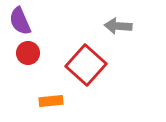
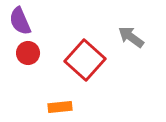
gray arrow: moved 13 px right, 11 px down; rotated 32 degrees clockwise
red square: moved 1 px left, 5 px up
orange rectangle: moved 9 px right, 6 px down
